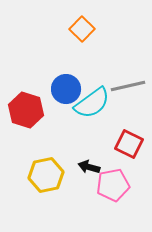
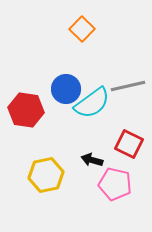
red hexagon: rotated 8 degrees counterclockwise
black arrow: moved 3 px right, 7 px up
pink pentagon: moved 2 px right, 1 px up; rotated 24 degrees clockwise
